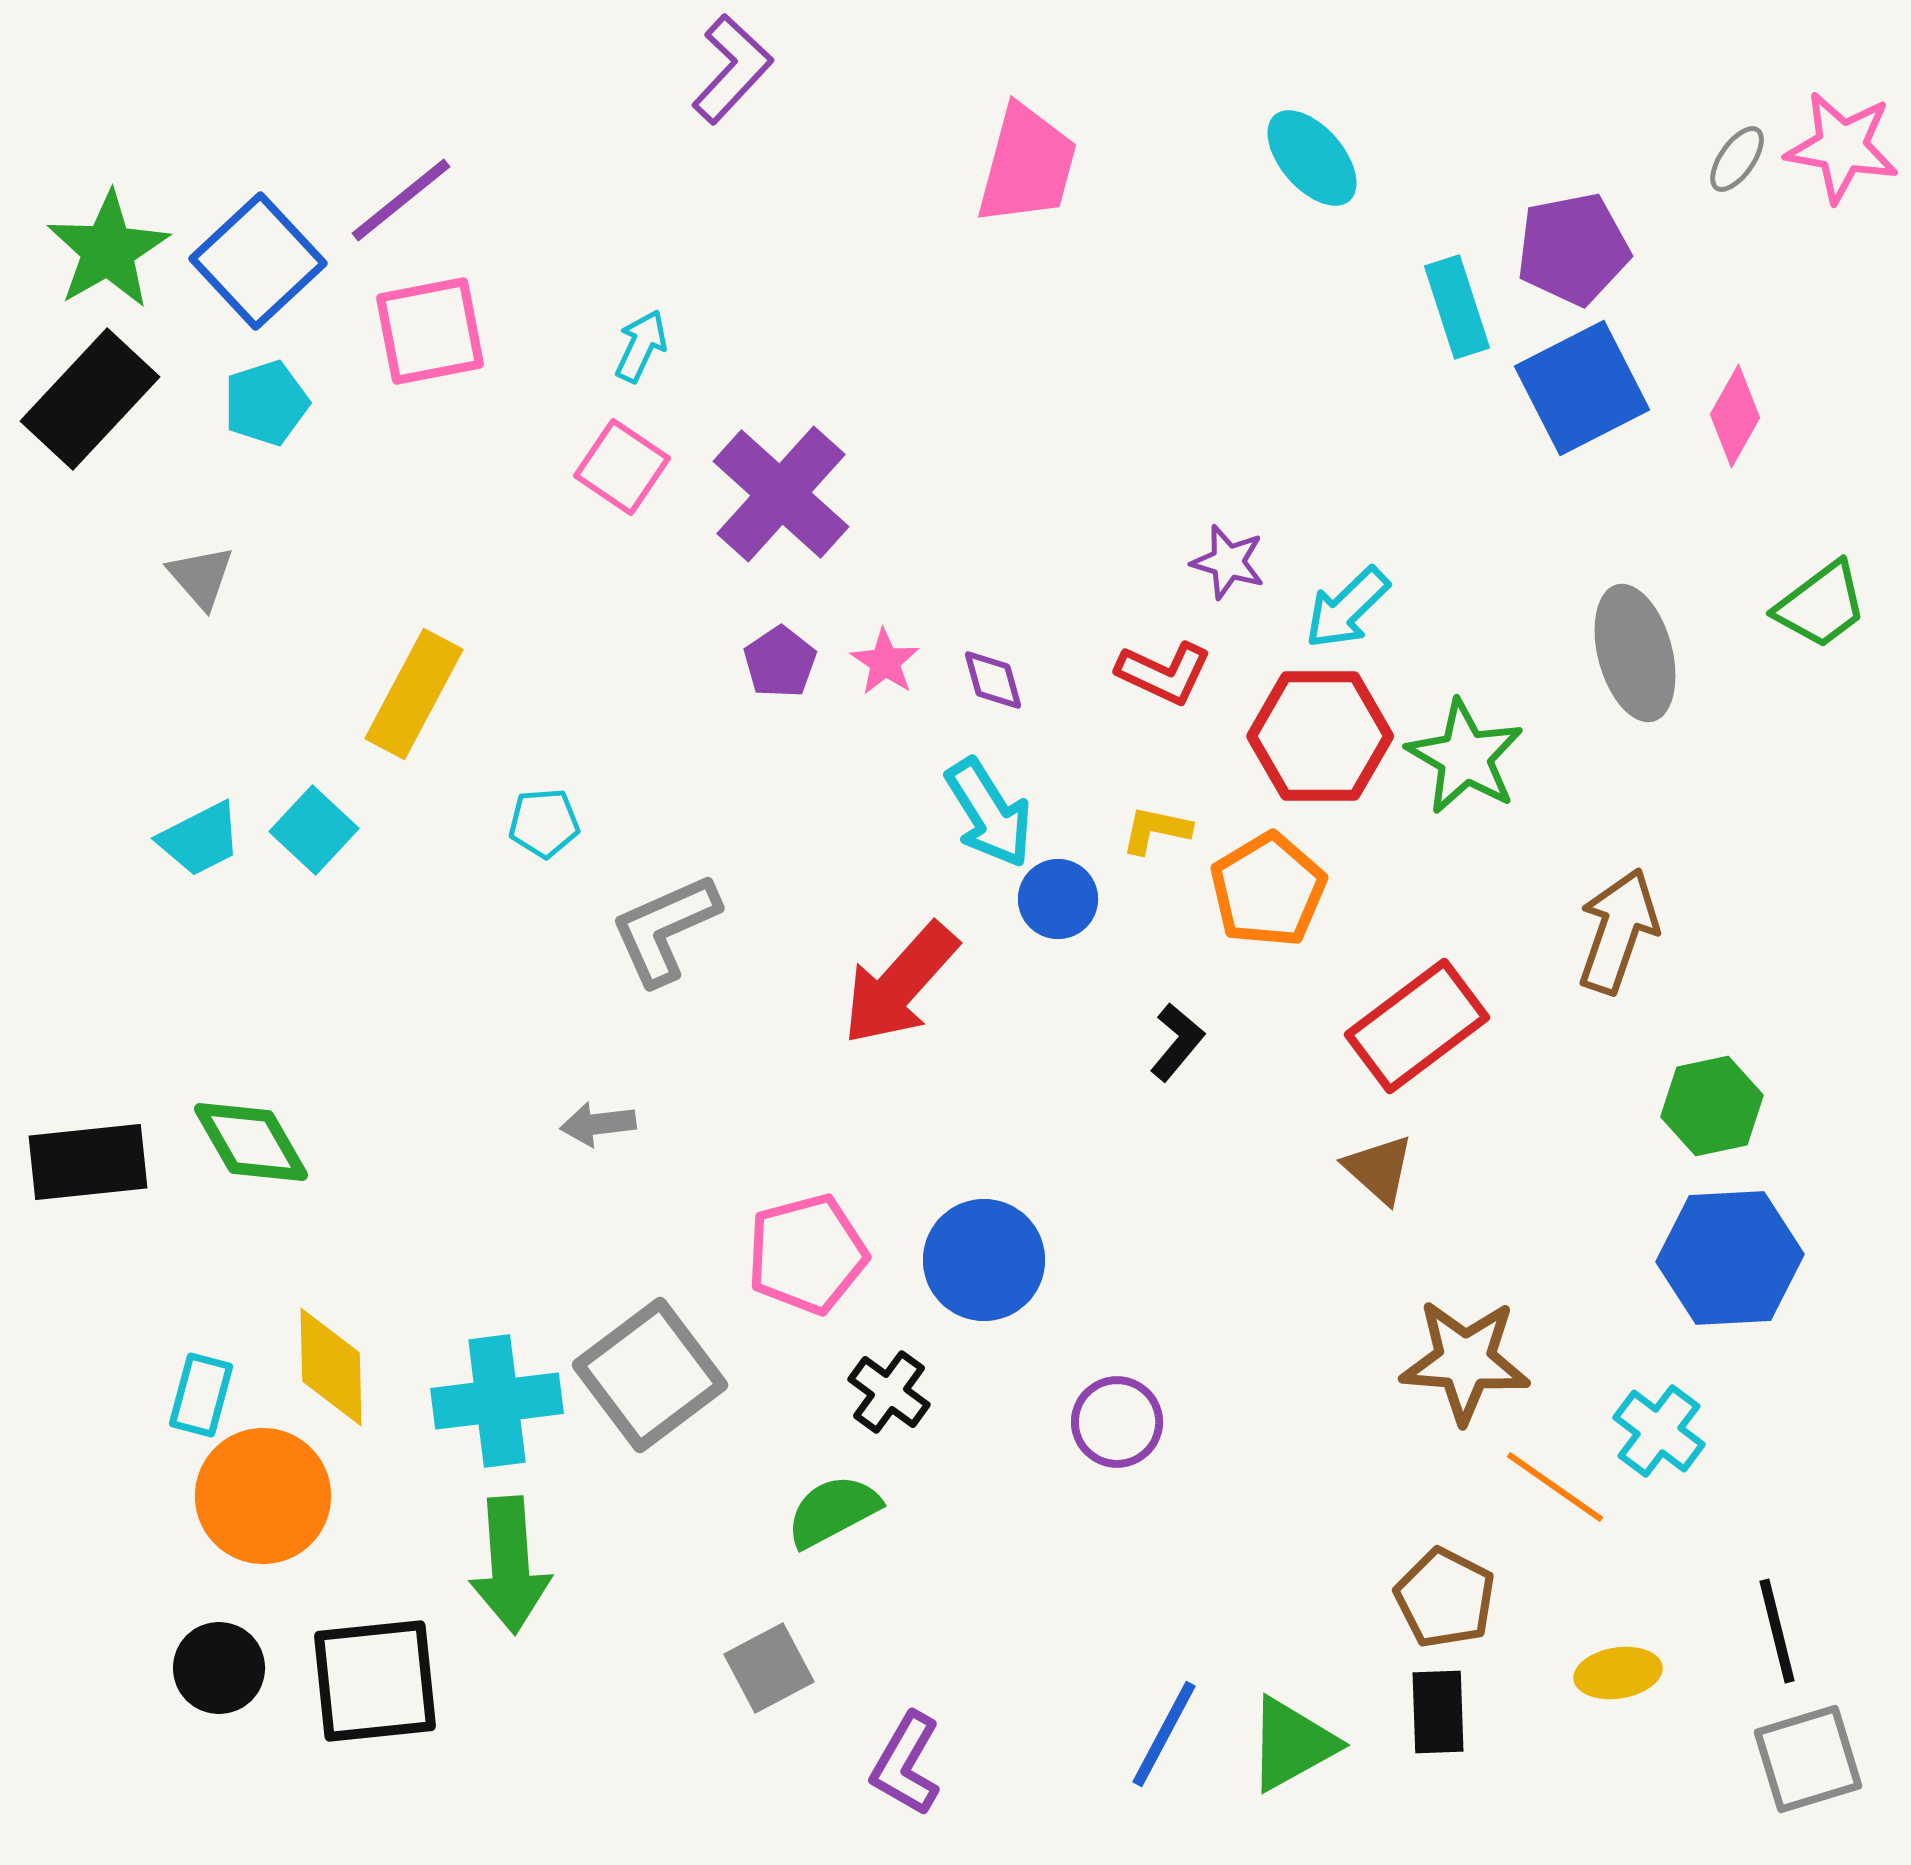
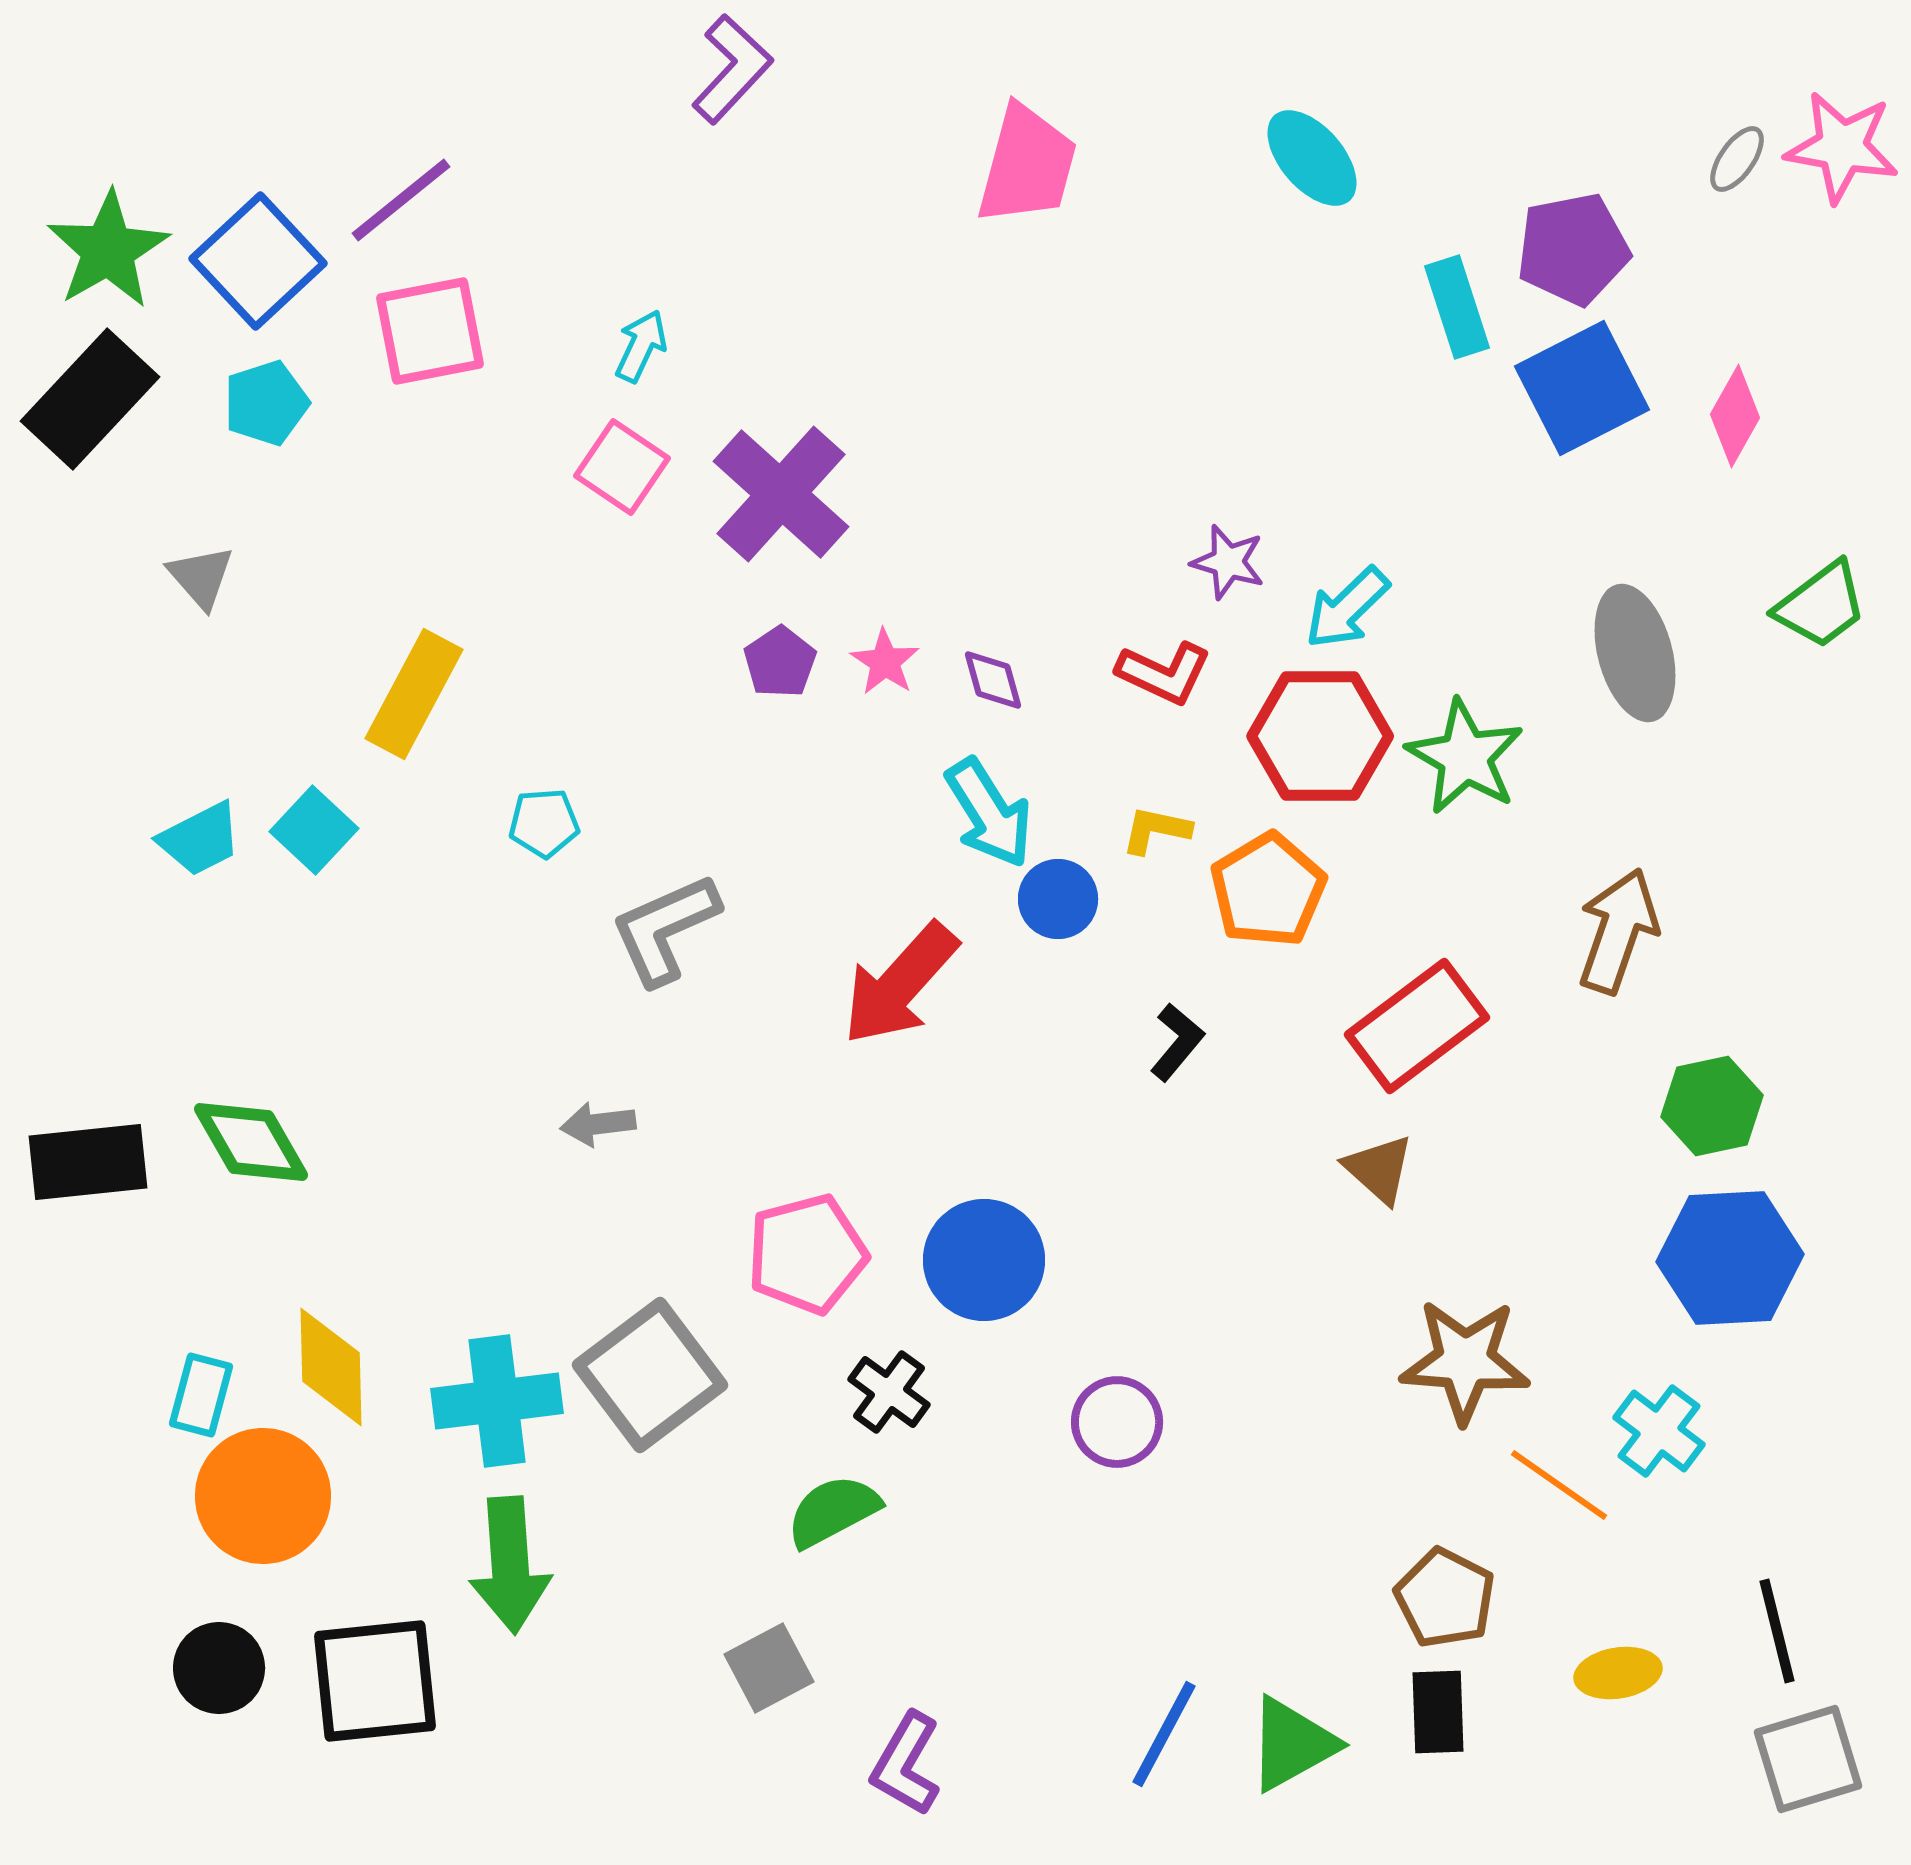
orange line at (1555, 1487): moved 4 px right, 2 px up
